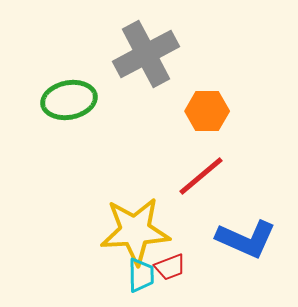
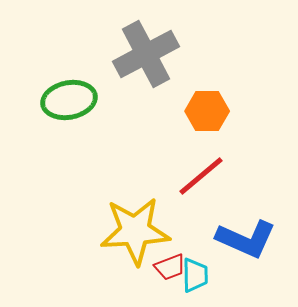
cyan trapezoid: moved 54 px right
